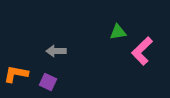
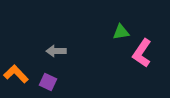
green triangle: moved 3 px right
pink L-shape: moved 2 px down; rotated 12 degrees counterclockwise
orange L-shape: rotated 35 degrees clockwise
